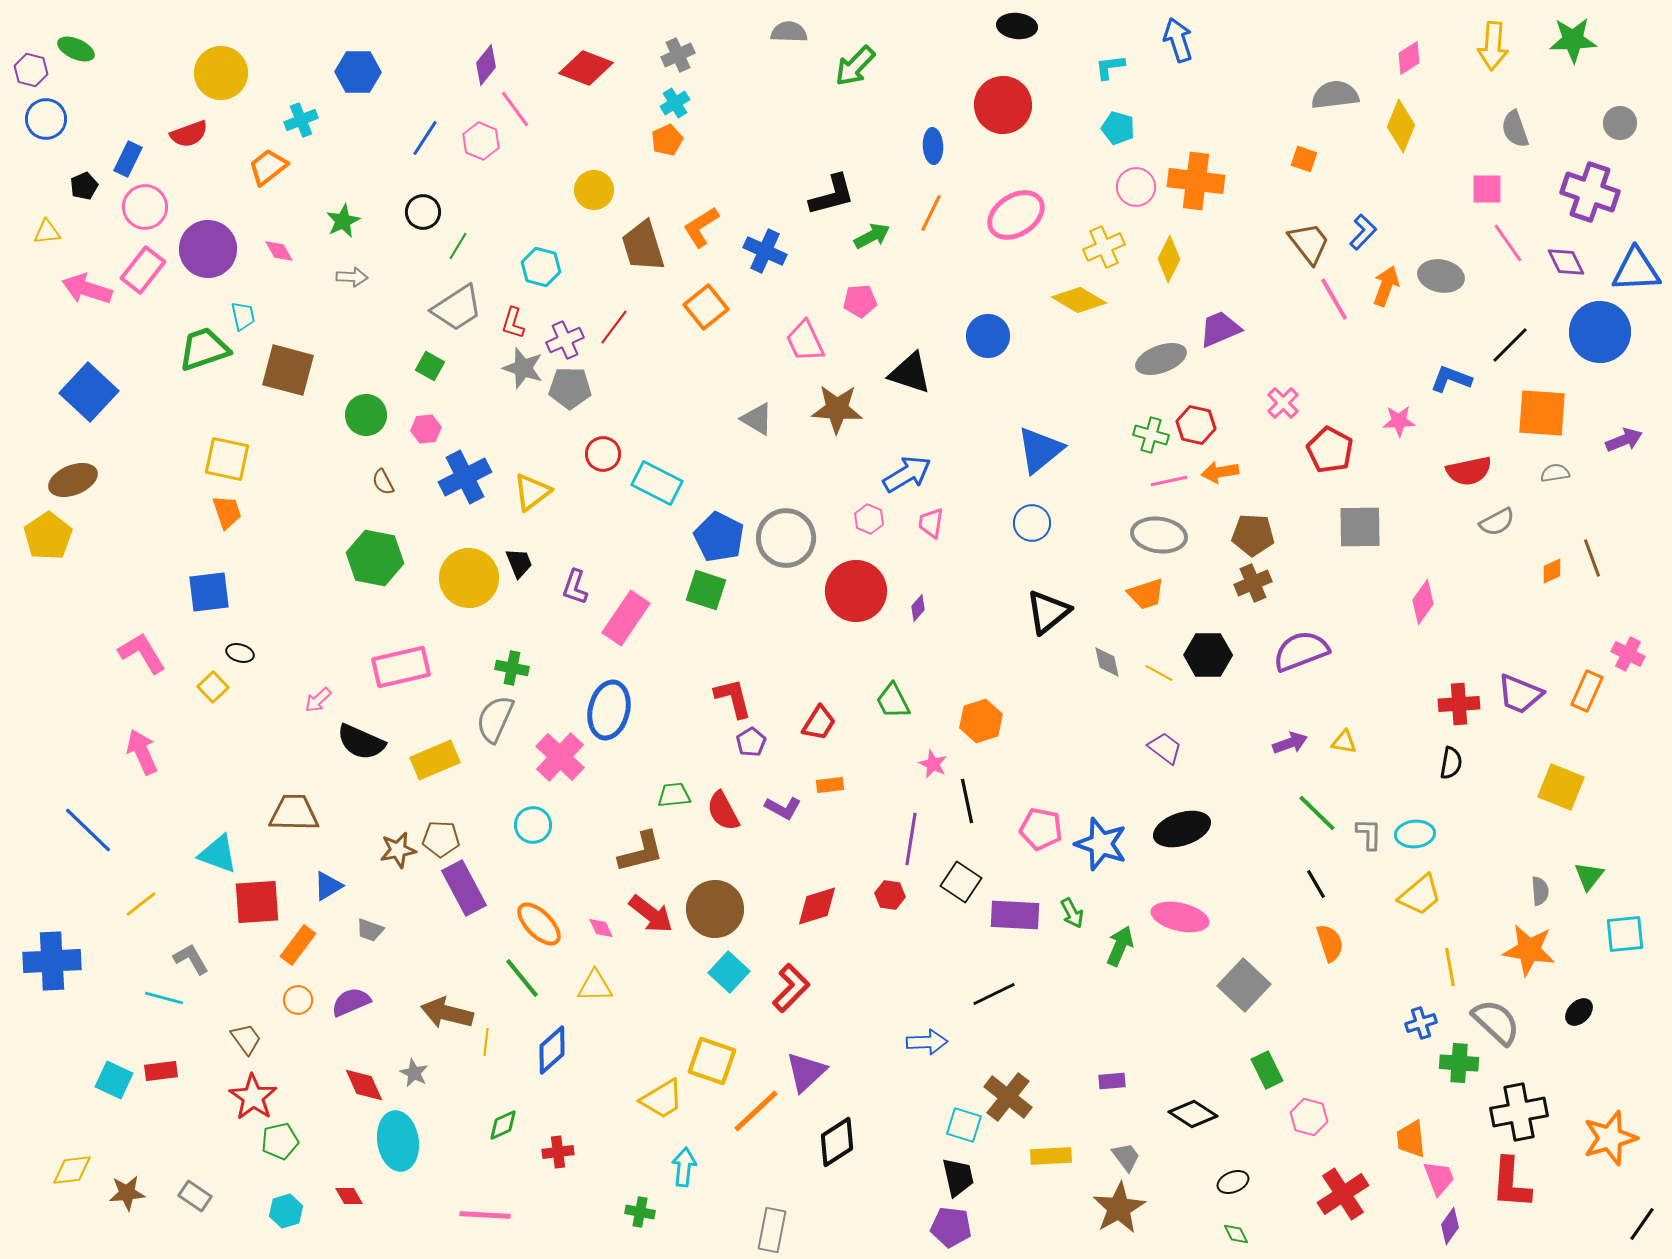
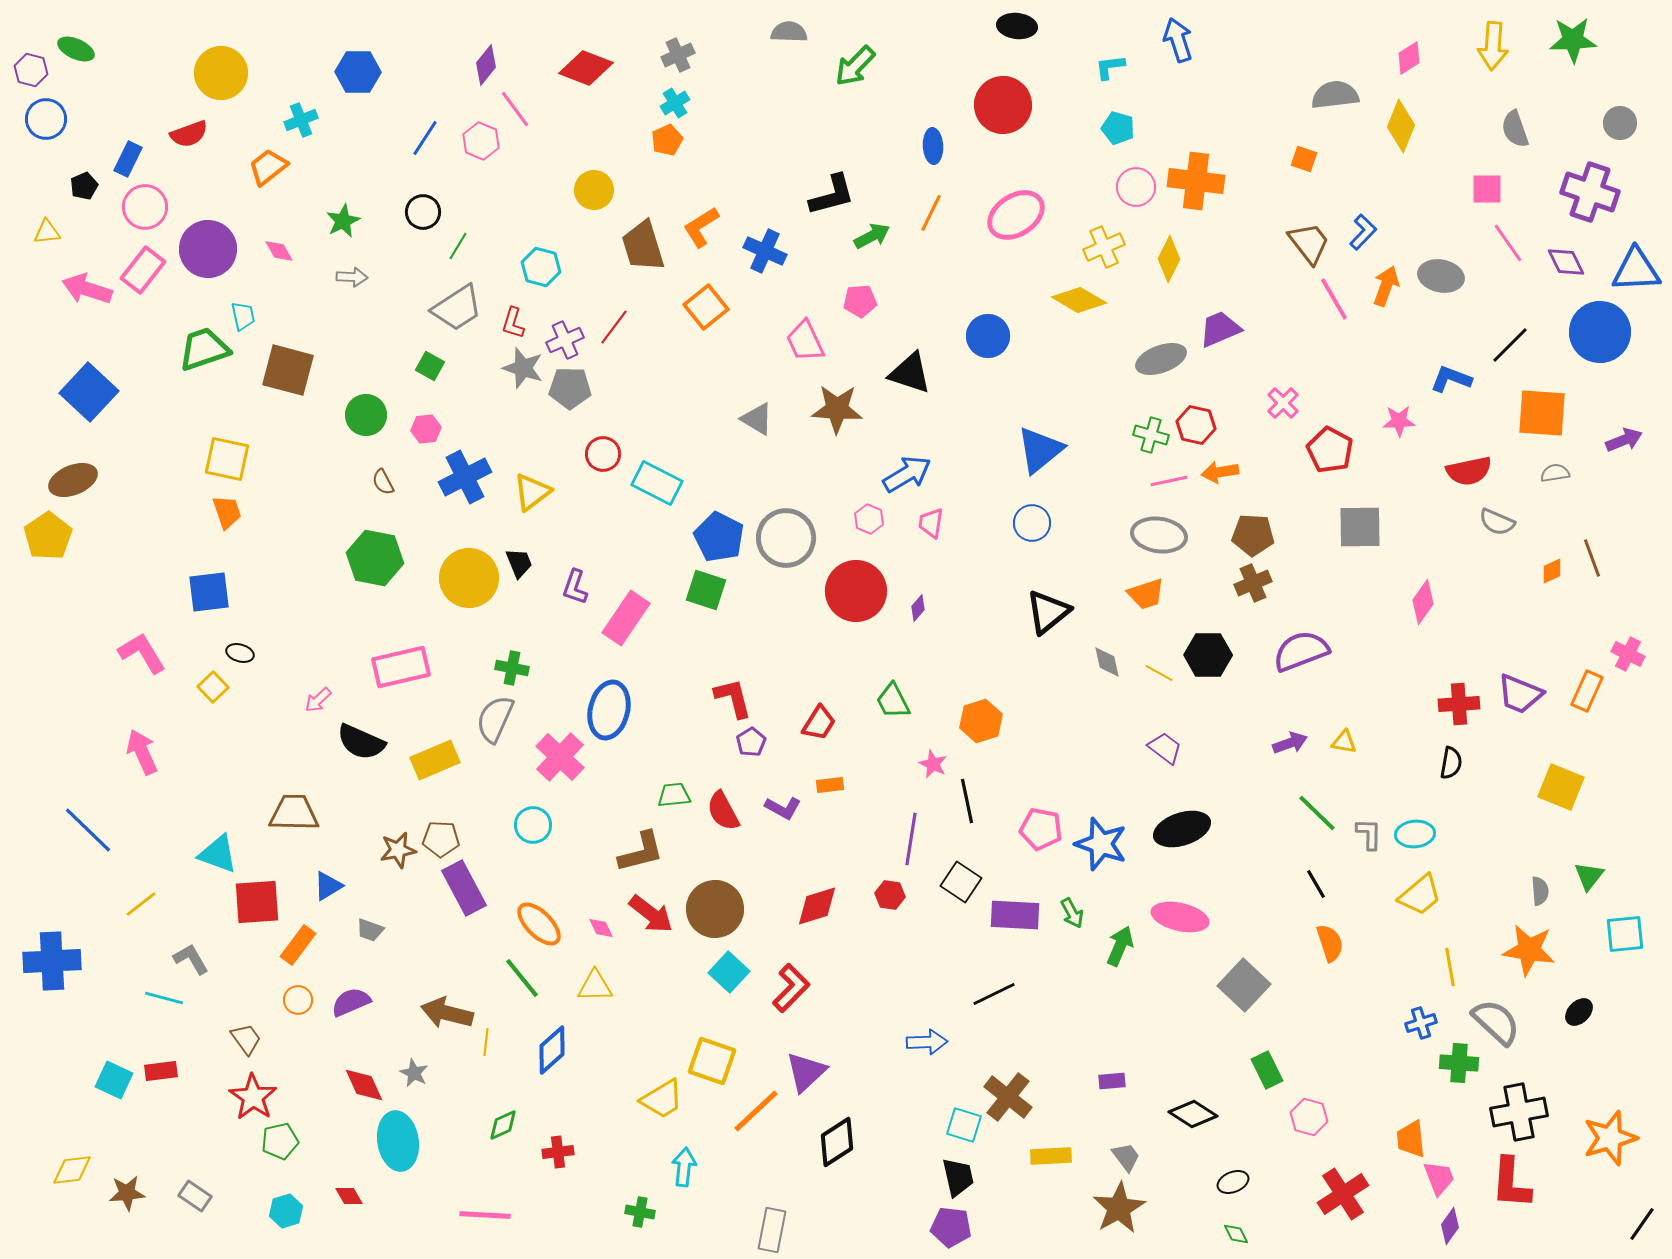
gray semicircle at (1497, 522): rotated 51 degrees clockwise
